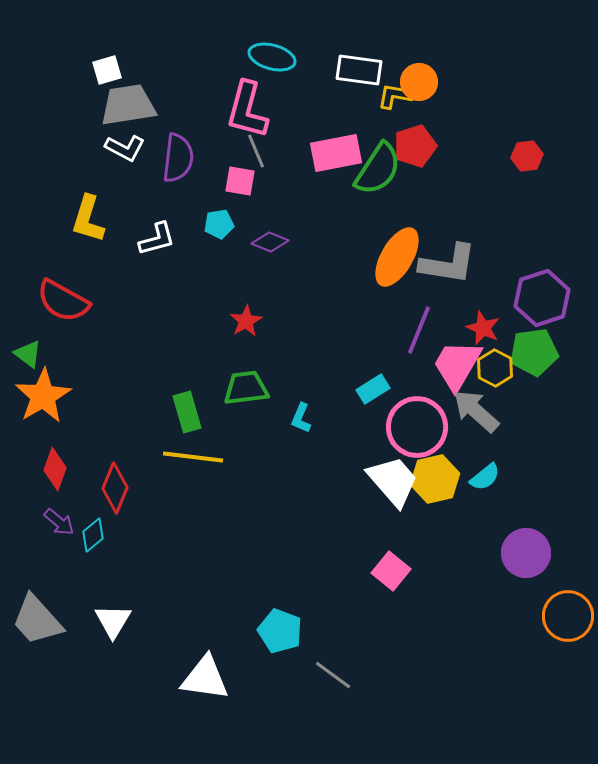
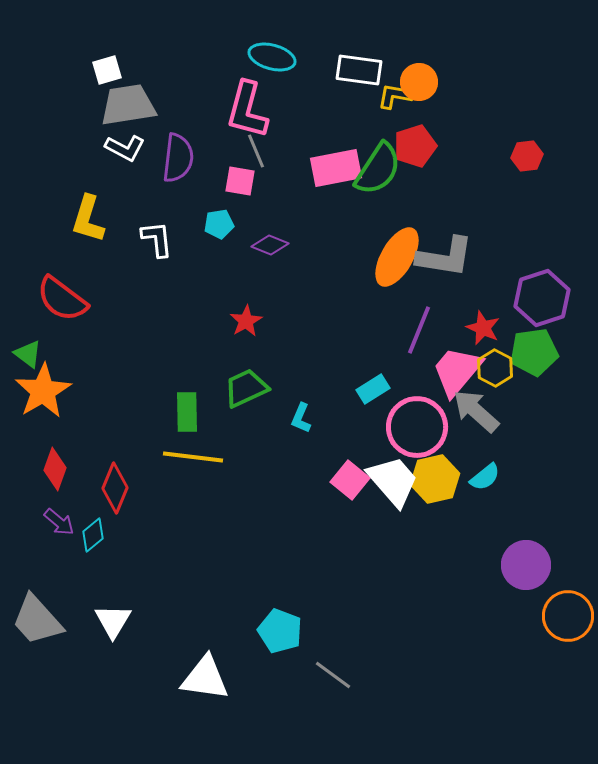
pink rectangle at (336, 153): moved 15 px down
white L-shape at (157, 239): rotated 81 degrees counterclockwise
purple diamond at (270, 242): moved 3 px down
gray L-shape at (448, 264): moved 3 px left, 7 px up
red semicircle at (63, 301): moved 1 px left, 2 px up; rotated 8 degrees clockwise
pink trapezoid at (457, 365): moved 6 px down; rotated 10 degrees clockwise
green trapezoid at (246, 388): rotated 18 degrees counterclockwise
orange star at (43, 396): moved 5 px up
green rectangle at (187, 412): rotated 15 degrees clockwise
purple circle at (526, 553): moved 12 px down
pink square at (391, 571): moved 41 px left, 91 px up
